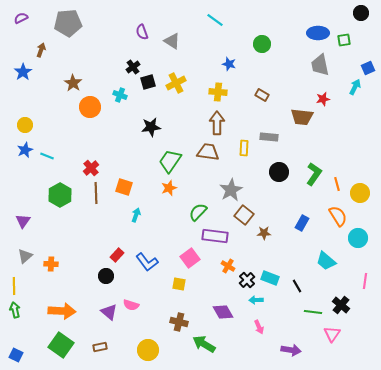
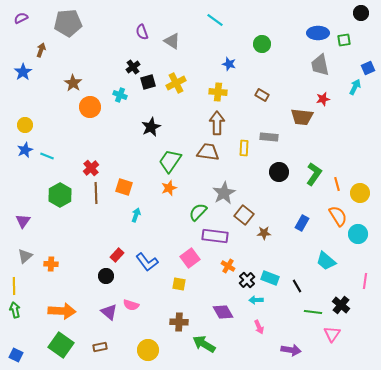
black star at (151, 127): rotated 18 degrees counterclockwise
gray star at (231, 190): moved 7 px left, 3 px down
cyan circle at (358, 238): moved 4 px up
brown cross at (179, 322): rotated 12 degrees counterclockwise
